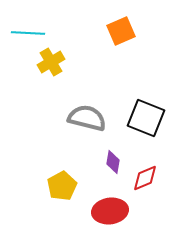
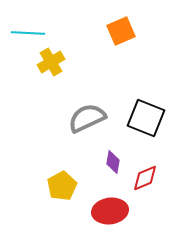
gray semicircle: rotated 39 degrees counterclockwise
